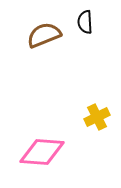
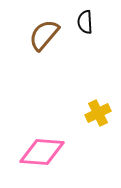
brown semicircle: rotated 28 degrees counterclockwise
yellow cross: moved 1 px right, 4 px up
